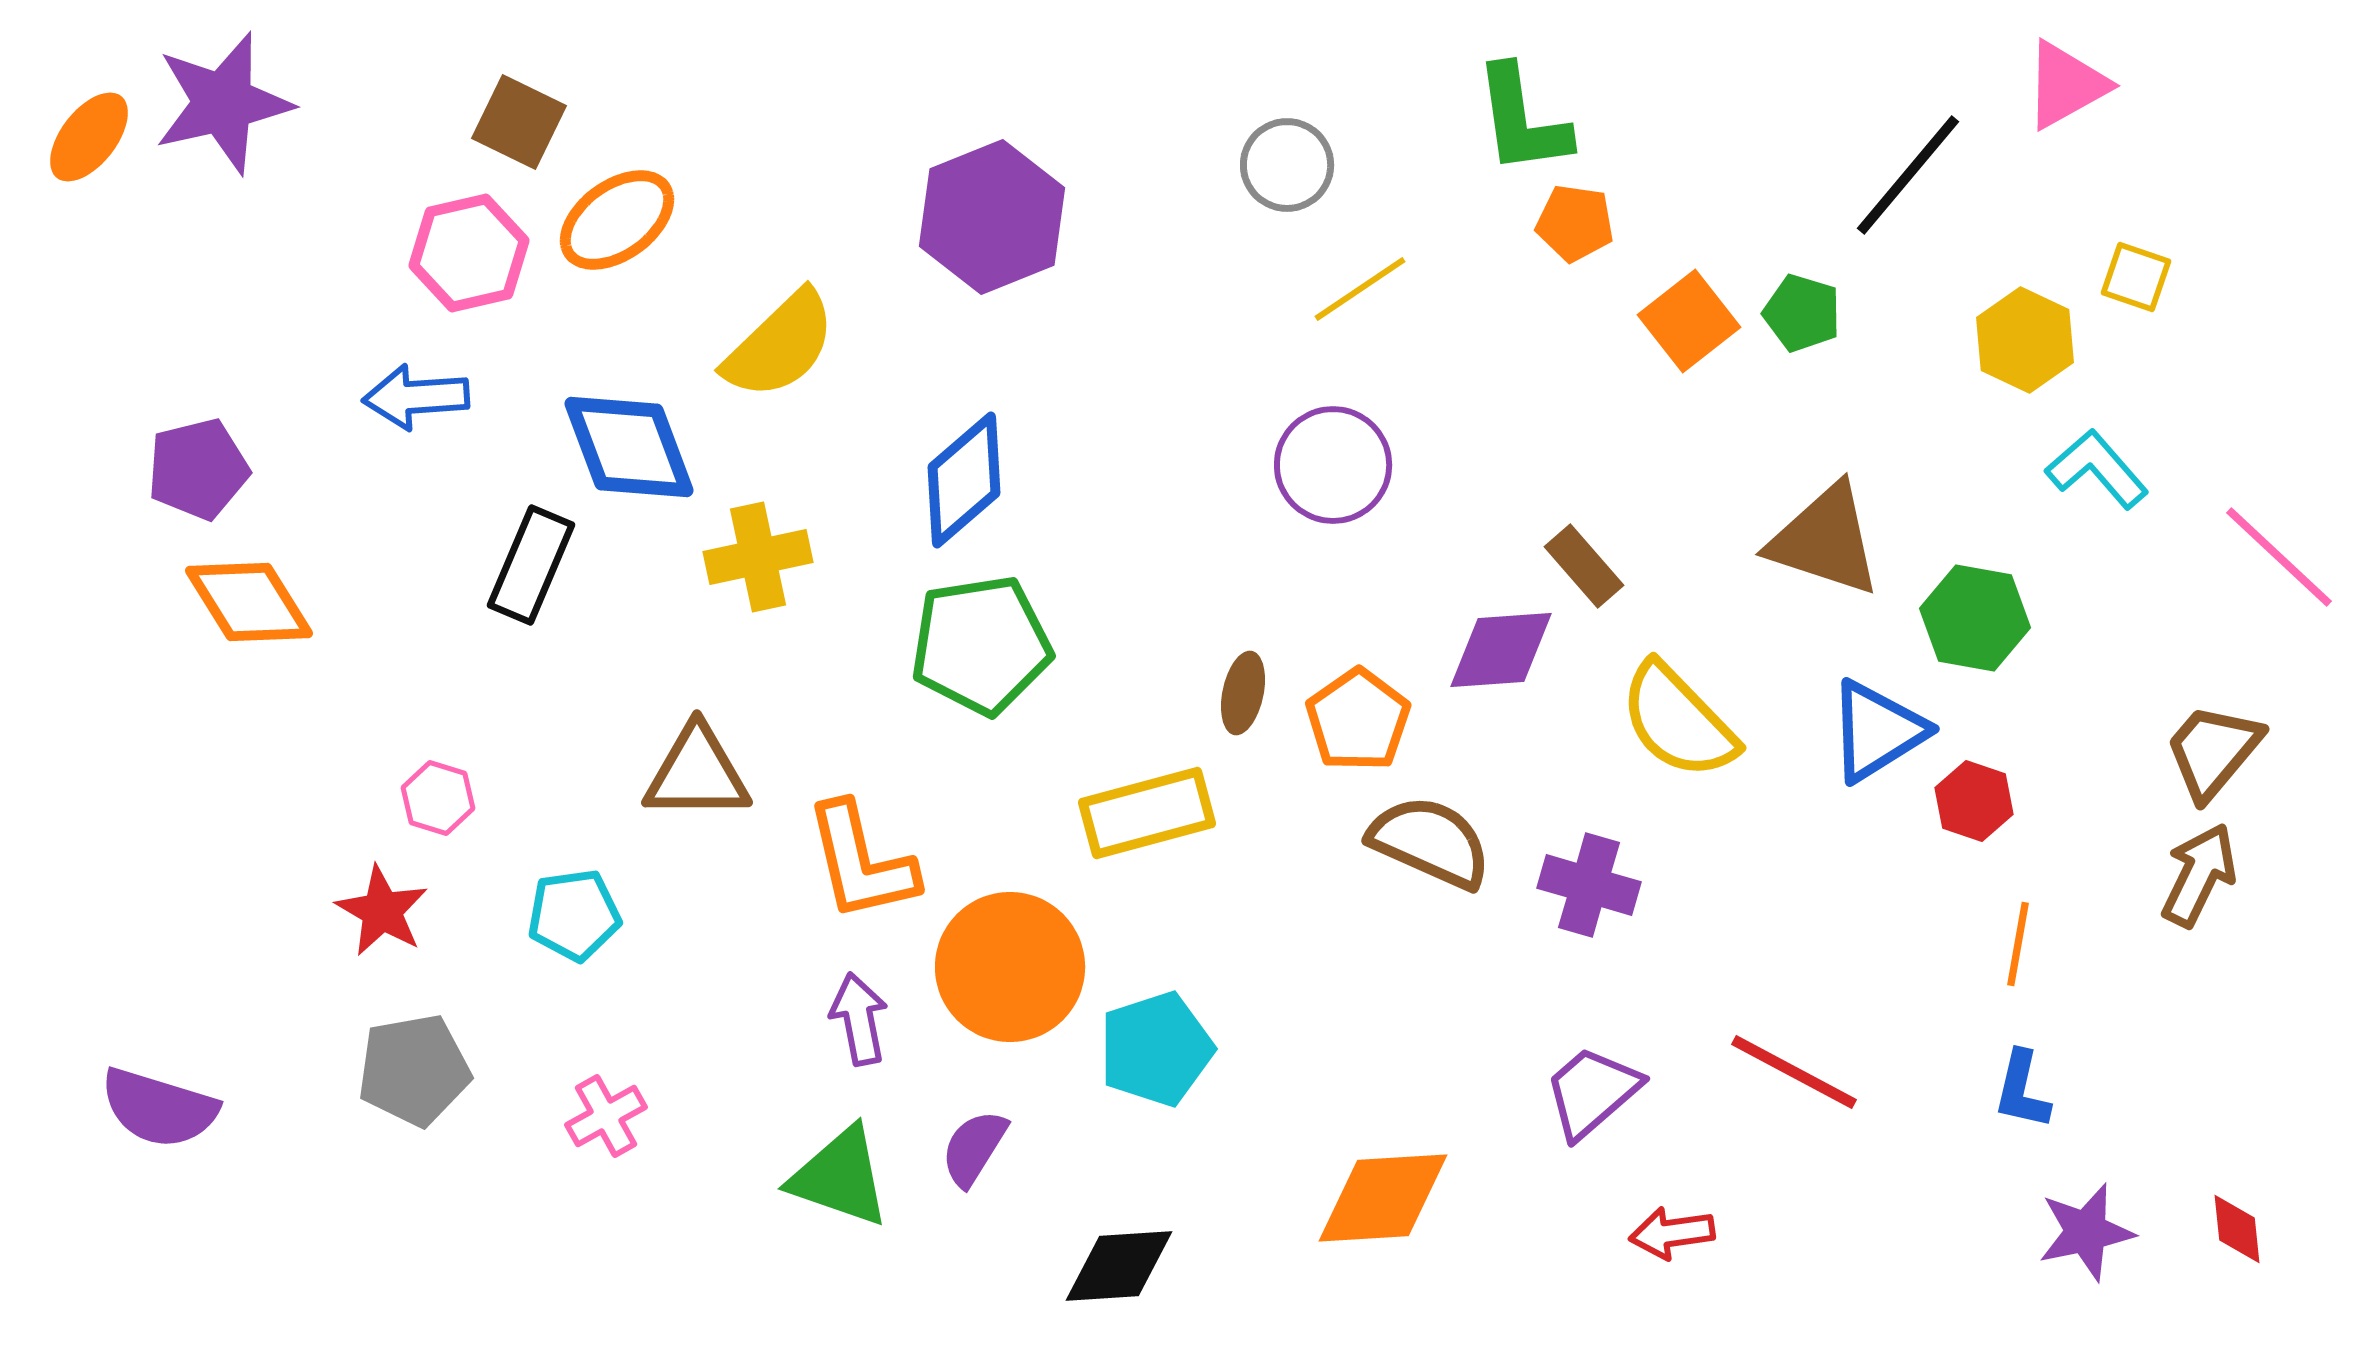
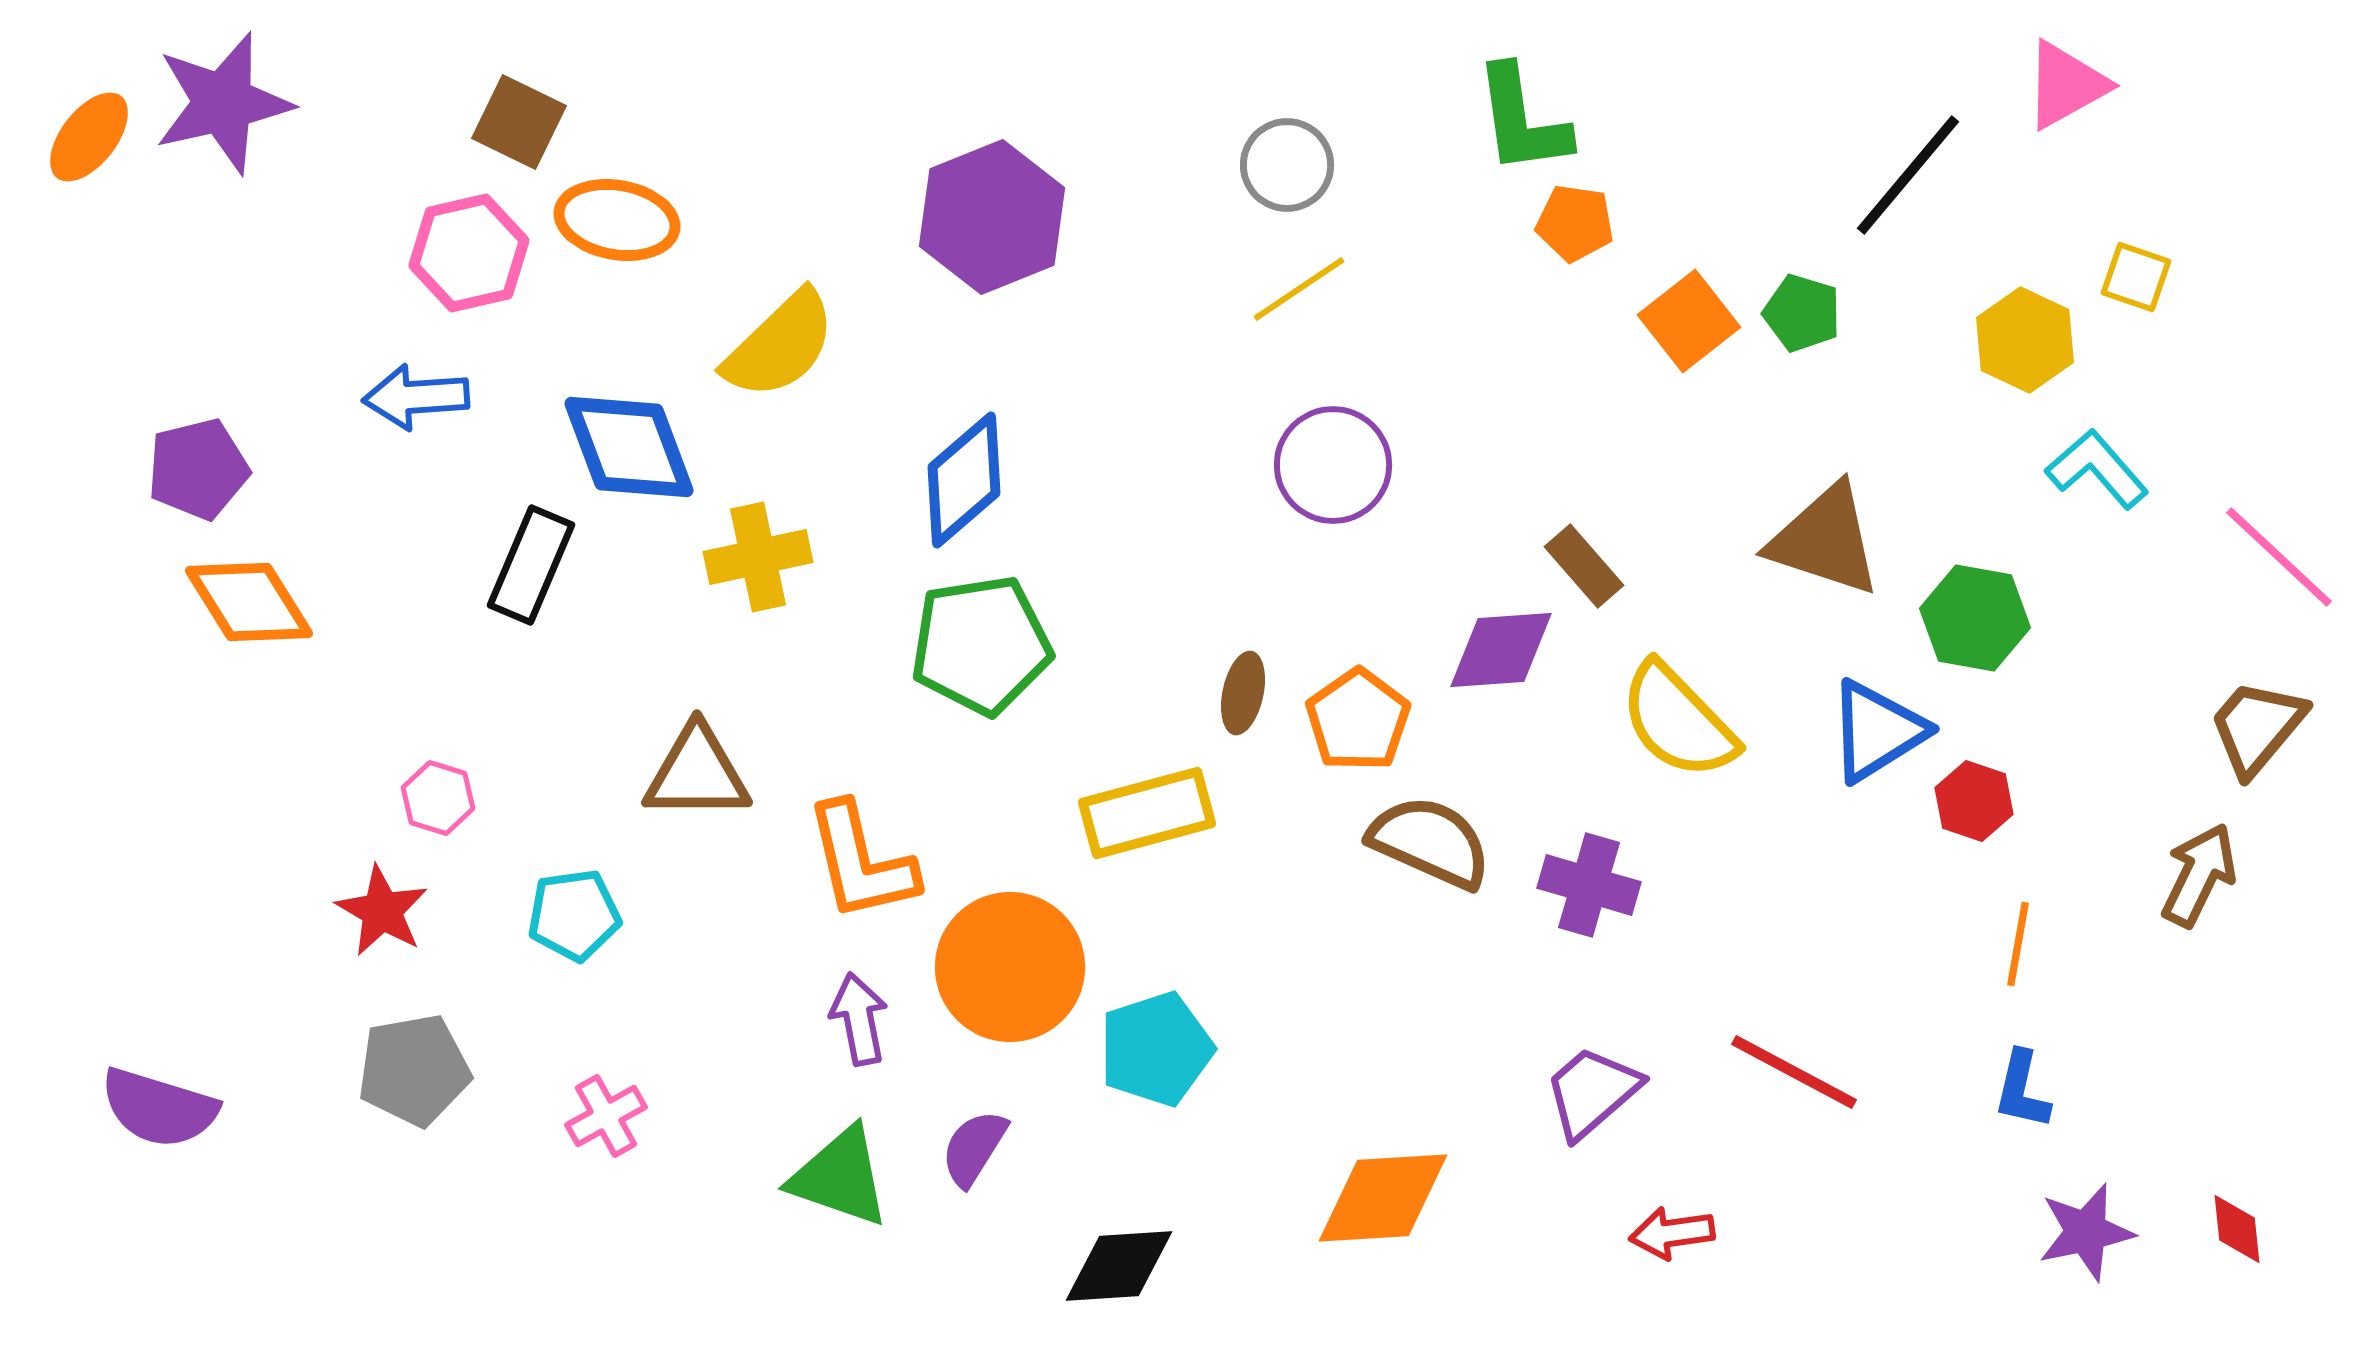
orange ellipse at (617, 220): rotated 46 degrees clockwise
yellow line at (1360, 289): moved 61 px left
brown trapezoid at (2213, 751): moved 44 px right, 24 px up
